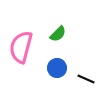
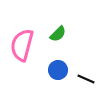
pink semicircle: moved 1 px right, 2 px up
blue circle: moved 1 px right, 2 px down
